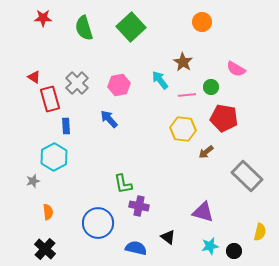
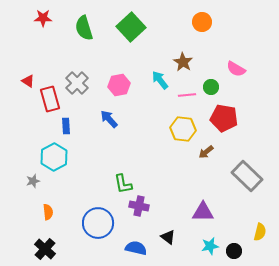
red triangle: moved 6 px left, 4 px down
purple triangle: rotated 15 degrees counterclockwise
